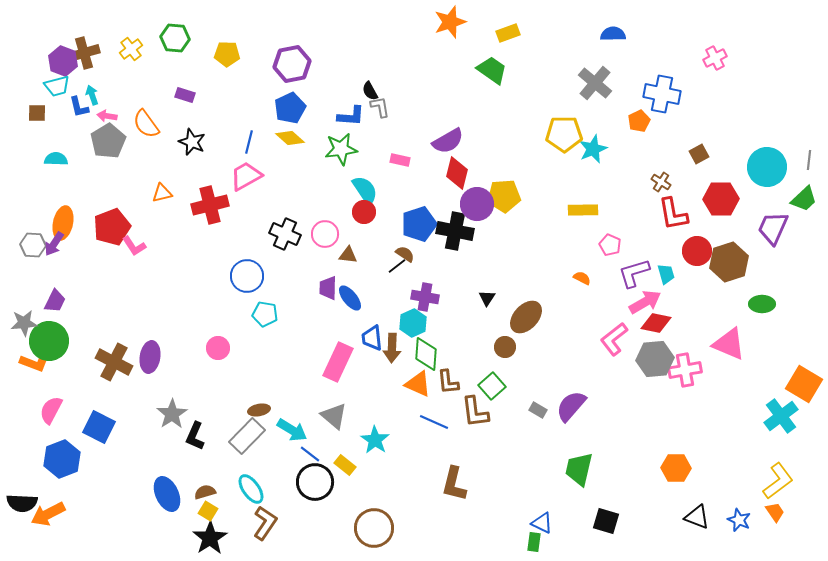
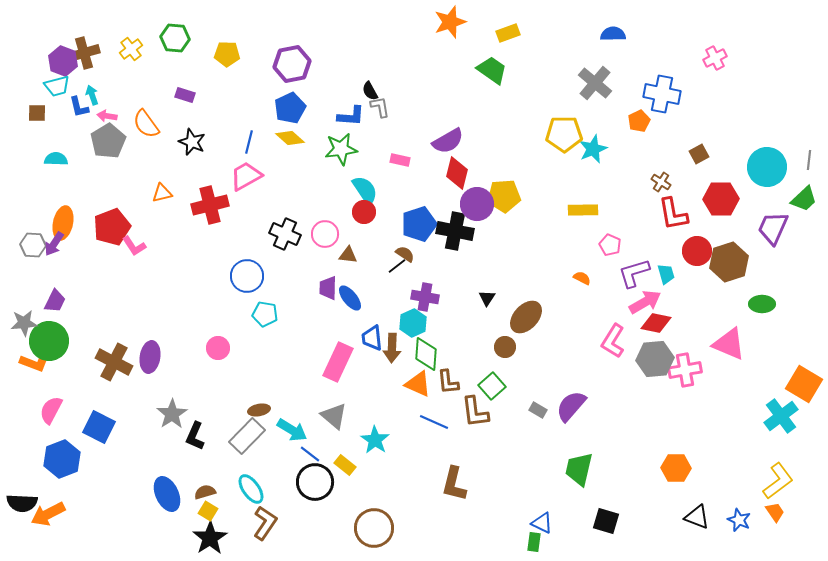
pink L-shape at (614, 339): moved 1 px left, 2 px down; rotated 20 degrees counterclockwise
